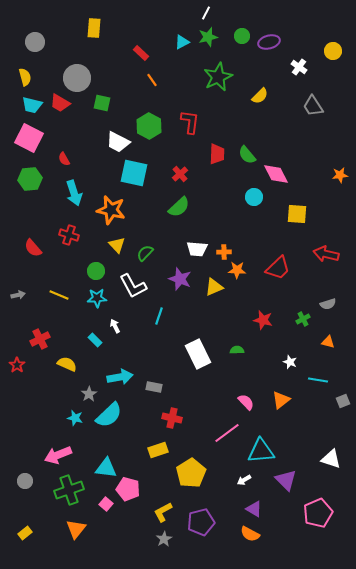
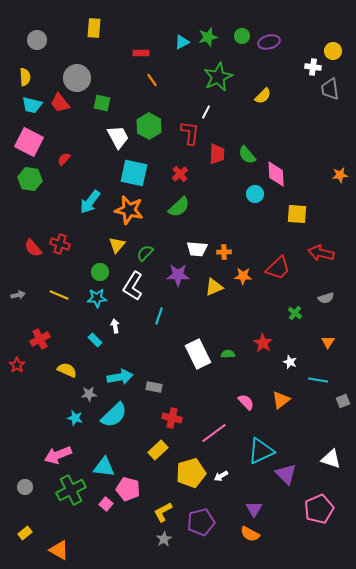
white line at (206, 13): moved 99 px down
gray circle at (35, 42): moved 2 px right, 2 px up
red rectangle at (141, 53): rotated 42 degrees counterclockwise
white cross at (299, 67): moved 14 px right; rotated 28 degrees counterclockwise
yellow semicircle at (25, 77): rotated 12 degrees clockwise
yellow semicircle at (260, 96): moved 3 px right
red trapezoid at (60, 103): rotated 20 degrees clockwise
gray trapezoid at (313, 106): moved 17 px right, 17 px up; rotated 25 degrees clockwise
red L-shape at (190, 122): moved 11 px down
pink square at (29, 138): moved 4 px down
white trapezoid at (118, 142): moved 5 px up; rotated 145 degrees counterclockwise
red semicircle at (64, 159): rotated 72 degrees clockwise
pink diamond at (276, 174): rotated 24 degrees clockwise
green hexagon at (30, 179): rotated 15 degrees clockwise
cyan arrow at (74, 193): moved 16 px right, 9 px down; rotated 55 degrees clockwise
cyan circle at (254, 197): moved 1 px right, 3 px up
orange star at (111, 210): moved 18 px right
red cross at (69, 235): moved 9 px left, 9 px down
yellow triangle at (117, 245): rotated 24 degrees clockwise
red arrow at (326, 254): moved 5 px left, 1 px up
orange star at (237, 270): moved 6 px right, 6 px down
green circle at (96, 271): moved 4 px right, 1 px down
purple star at (180, 279): moved 2 px left, 4 px up; rotated 20 degrees counterclockwise
white L-shape at (133, 286): rotated 60 degrees clockwise
gray semicircle at (328, 304): moved 2 px left, 6 px up
green cross at (303, 319): moved 8 px left, 6 px up; rotated 24 degrees counterclockwise
red star at (263, 320): moved 23 px down; rotated 18 degrees clockwise
white arrow at (115, 326): rotated 16 degrees clockwise
orange triangle at (328, 342): rotated 48 degrees clockwise
green semicircle at (237, 350): moved 9 px left, 4 px down
yellow semicircle at (67, 364): moved 6 px down
gray star at (89, 394): rotated 28 degrees clockwise
cyan semicircle at (109, 415): moved 5 px right
pink line at (227, 433): moved 13 px left
yellow rectangle at (158, 450): rotated 24 degrees counterclockwise
cyan triangle at (261, 451): rotated 20 degrees counterclockwise
cyan triangle at (106, 468): moved 2 px left, 1 px up
yellow pentagon at (191, 473): rotated 16 degrees clockwise
white arrow at (244, 480): moved 23 px left, 4 px up
purple triangle at (286, 480): moved 6 px up
gray circle at (25, 481): moved 6 px down
green cross at (69, 490): moved 2 px right; rotated 8 degrees counterclockwise
purple triangle at (254, 509): rotated 30 degrees clockwise
pink pentagon at (318, 513): moved 1 px right, 4 px up
orange triangle at (76, 529): moved 17 px left, 21 px down; rotated 40 degrees counterclockwise
